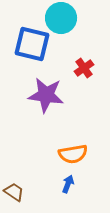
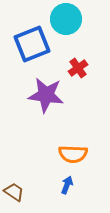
cyan circle: moved 5 px right, 1 px down
blue square: rotated 36 degrees counterclockwise
red cross: moved 6 px left
orange semicircle: rotated 12 degrees clockwise
blue arrow: moved 1 px left, 1 px down
